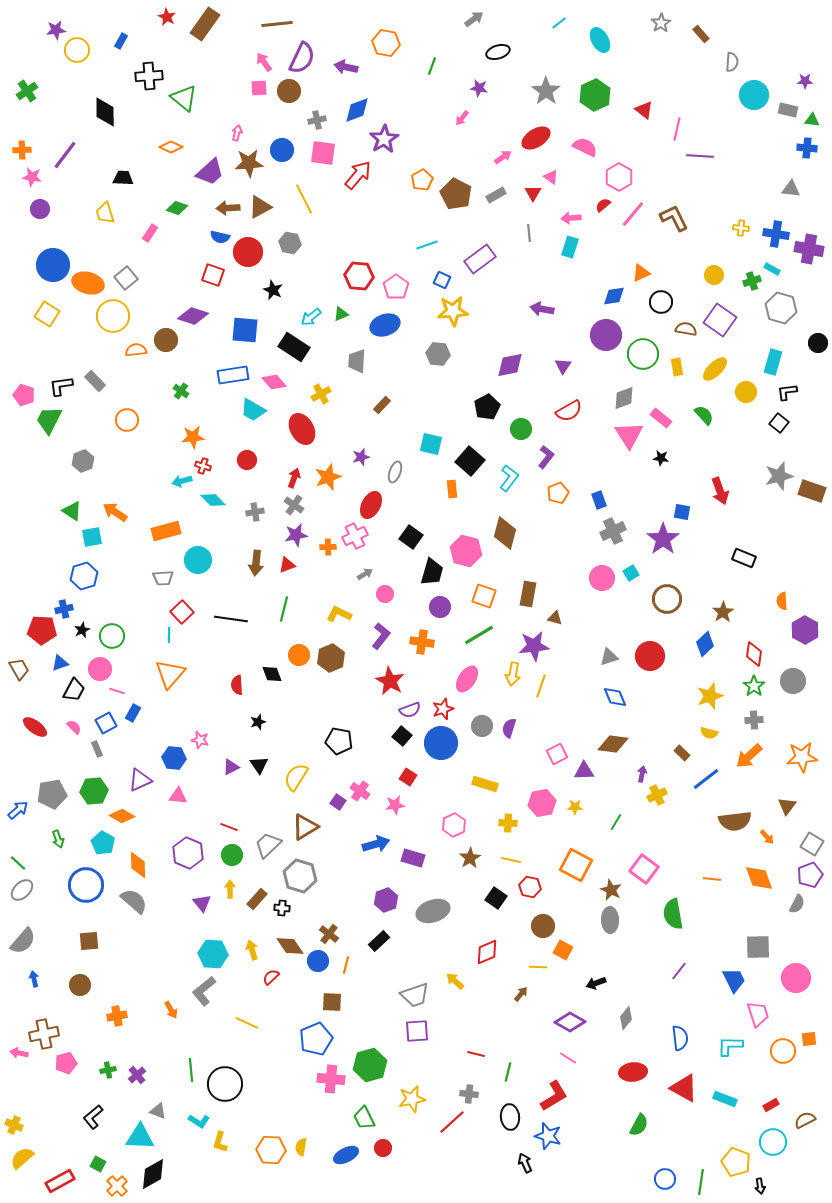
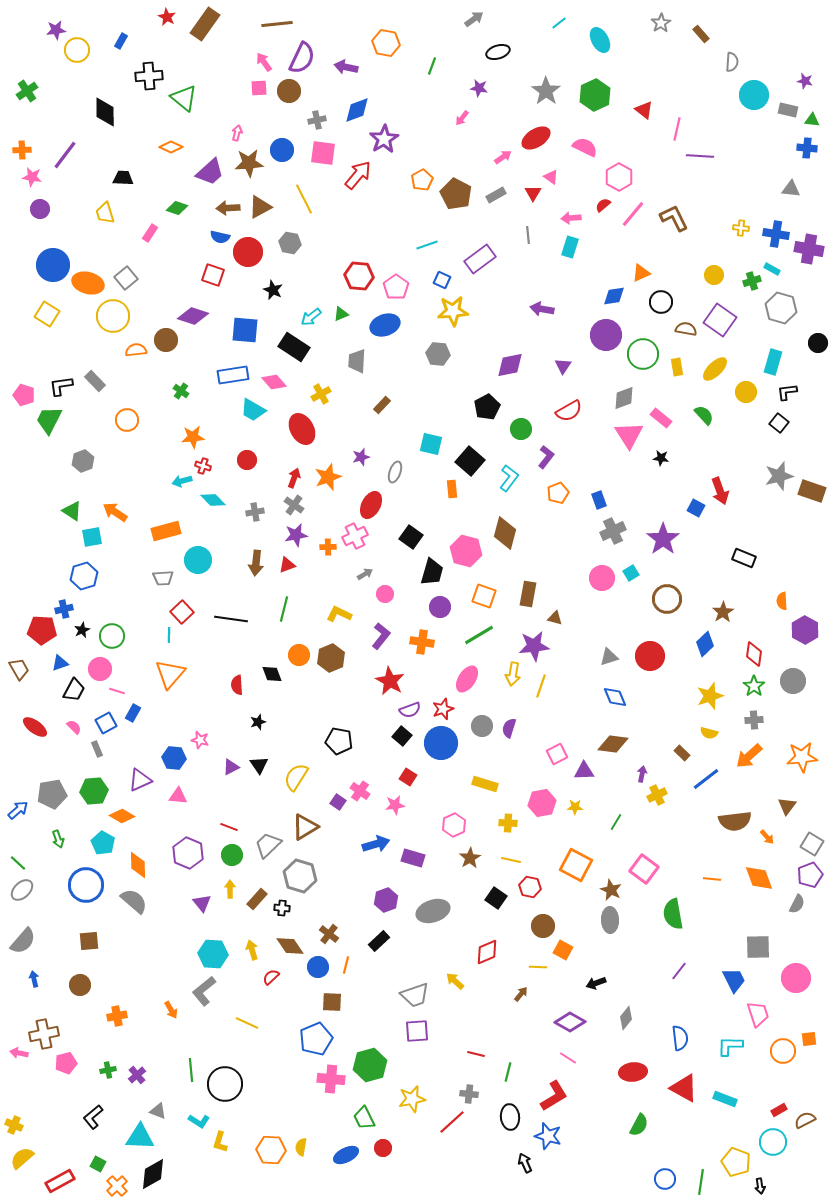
purple star at (805, 81): rotated 14 degrees clockwise
gray line at (529, 233): moved 1 px left, 2 px down
blue square at (682, 512): moved 14 px right, 4 px up; rotated 18 degrees clockwise
blue circle at (318, 961): moved 6 px down
red rectangle at (771, 1105): moved 8 px right, 5 px down
